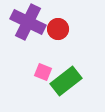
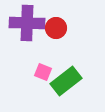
purple cross: moved 1 px left, 1 px down; rotated 24 degrees counterclockwise
red circle: moved 2 px left, 1 px up
